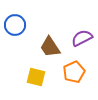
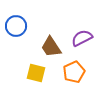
blue circle: moved 1 px right, 1 px down
brown trapezoid: moved 1 px right
yellow square: moved 4 px up
